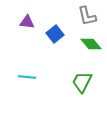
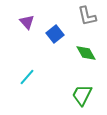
purple triangle: rotated 42 degrees clockwise
green diamond: moved 5 px left, 9 px down; rotated 10 degrees clockwise
cyan line: rotated 54 degrees counterclockwise
green trapezoid: moved 13 px down
